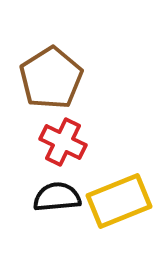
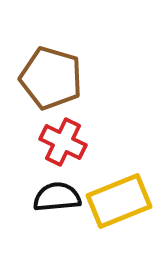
brown pentagon: rotated 24 degrees counterclockwise
